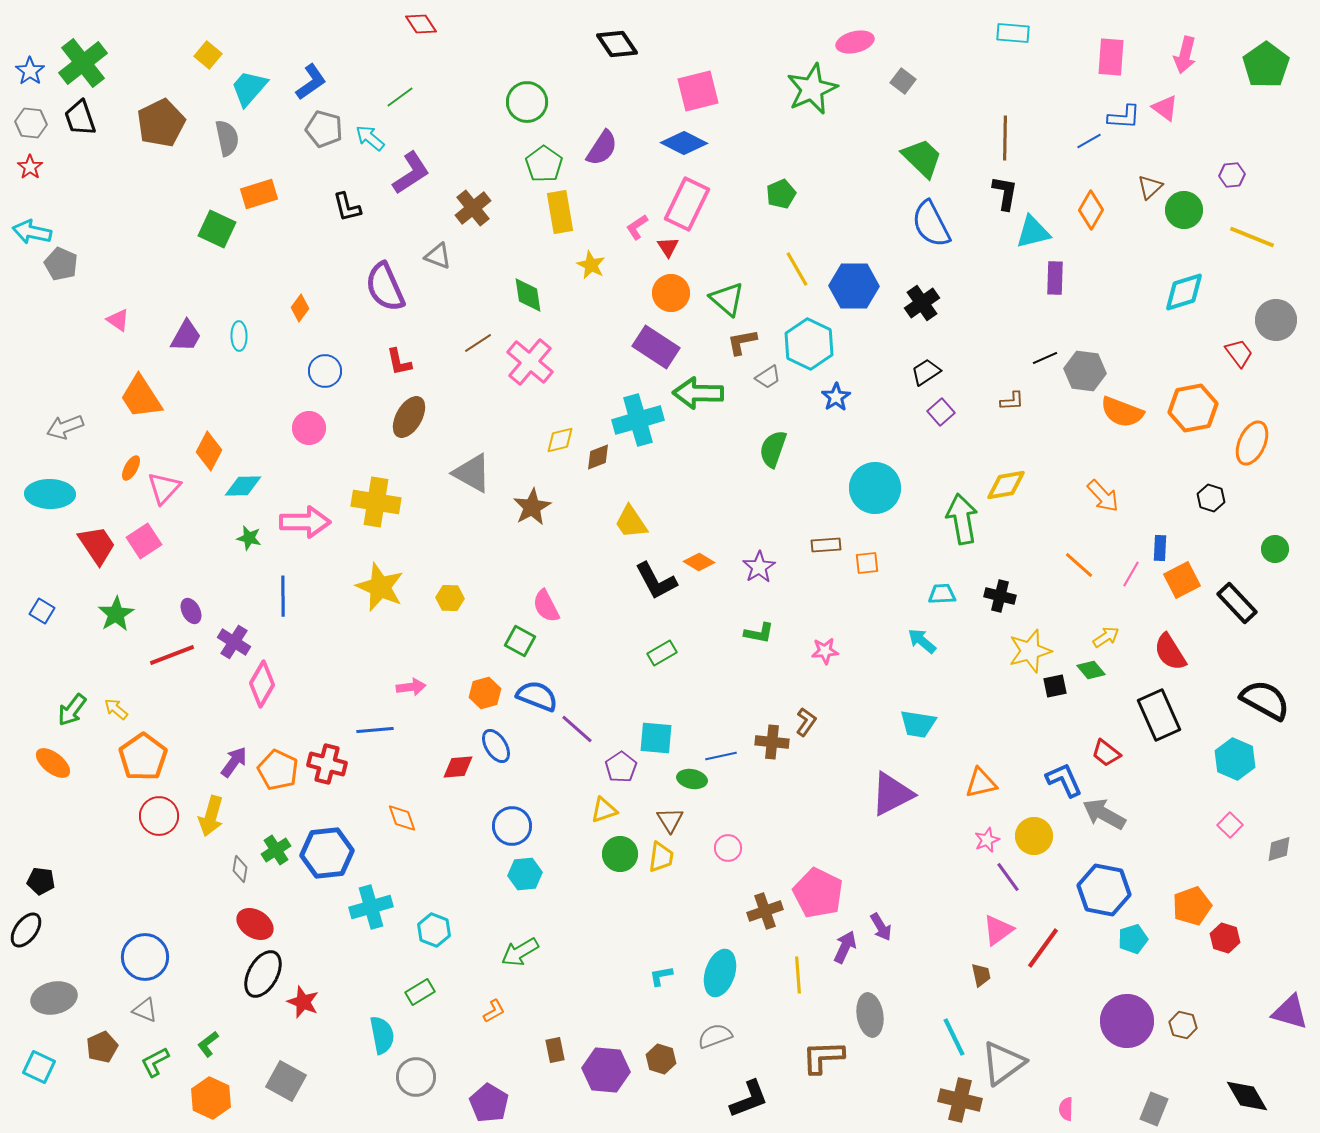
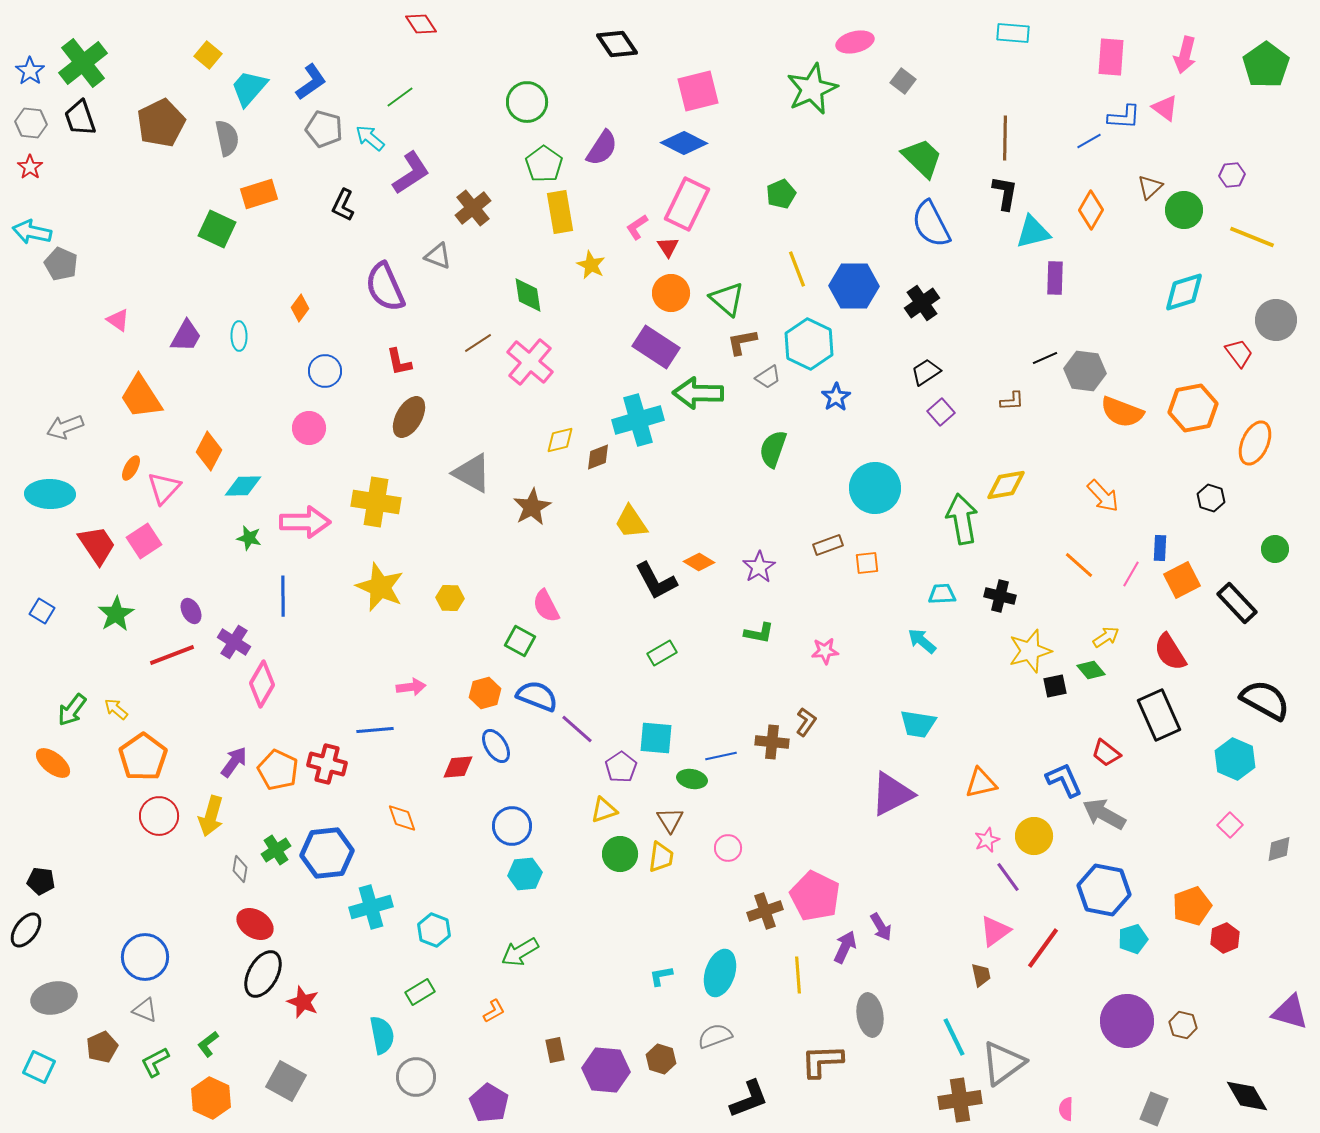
black L-shape at (347, 207): moved 4 px left, 2 px up; rotated 40 degrees clockwise
yellow line at (797, 269): rotated 9 degrees clockwise
orange ellipse at (1252, 443): moved 3 px right
brown rectangle at (826, 545): moved 2 px right; rotated 16 degrees counterclockwise
pink pentagon at (818, 893): moved 3 px left, 3 px down
pink triangle at (998, 930): moved 3 px left, 1 px down
red hexagon at (1225, 938): rotated 20 degrees clockwise
brown L-shape at (823, 1057): moved 1 px left, 4 px down
brown cross at (960, 1100): rotated 21 degrees counterclockwise
